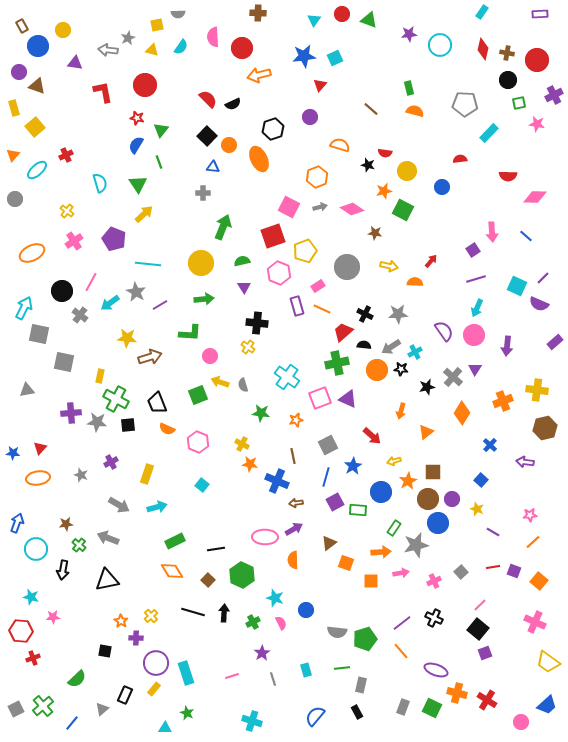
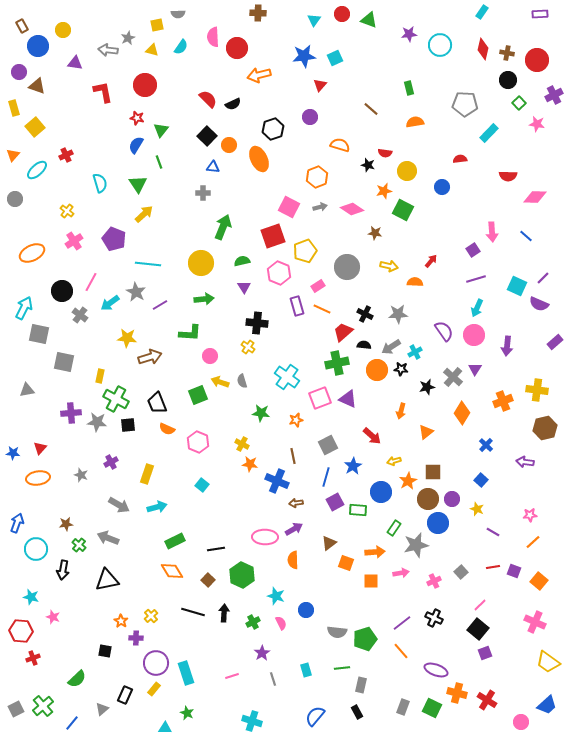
red circle at (242, 48): moved 5 px left
green square at (519, 103): rotated 32 degrees counterclockwise
orange semicircle at (415, 111): moved 11 px down; rotated 24 degrees counterclockwise
gray semicircle at (243, 385): moved 1 px left, 4 px up
blue cross at (490, 445): moved 4 px left
orange arrow at (381, 552): moved 6 px left
cyan star at (275, 598): moved 1 px right, 2 px up
pink star at (53, 617): rotated 24 degrees clockwise
